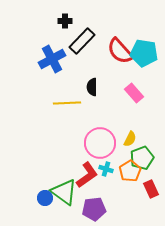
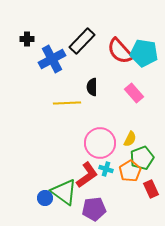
black cross: moved 38 px left, 18 px down
